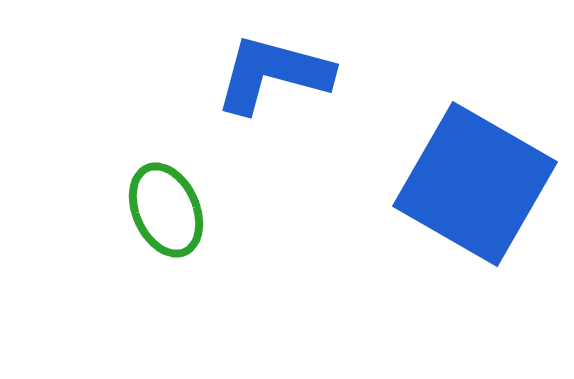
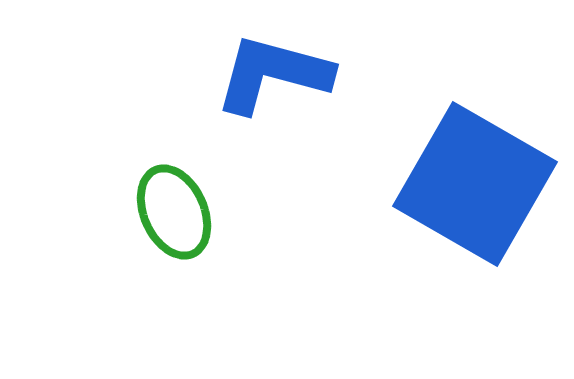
green ellipse: moved 8 px right, 2 px down
